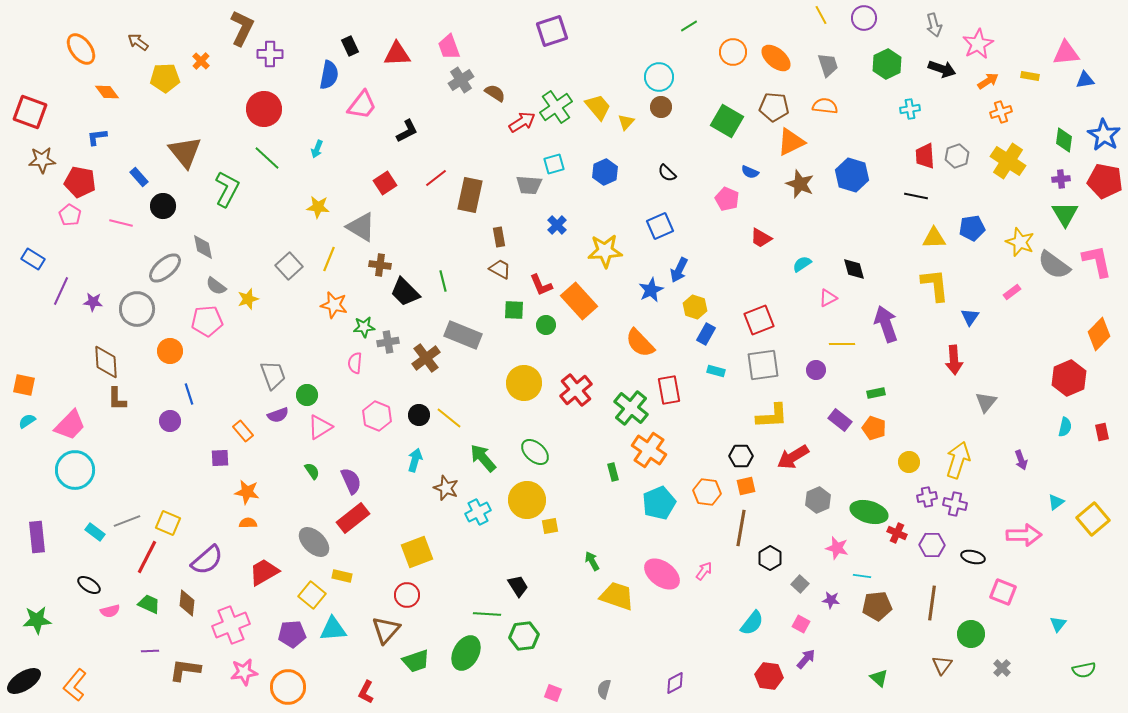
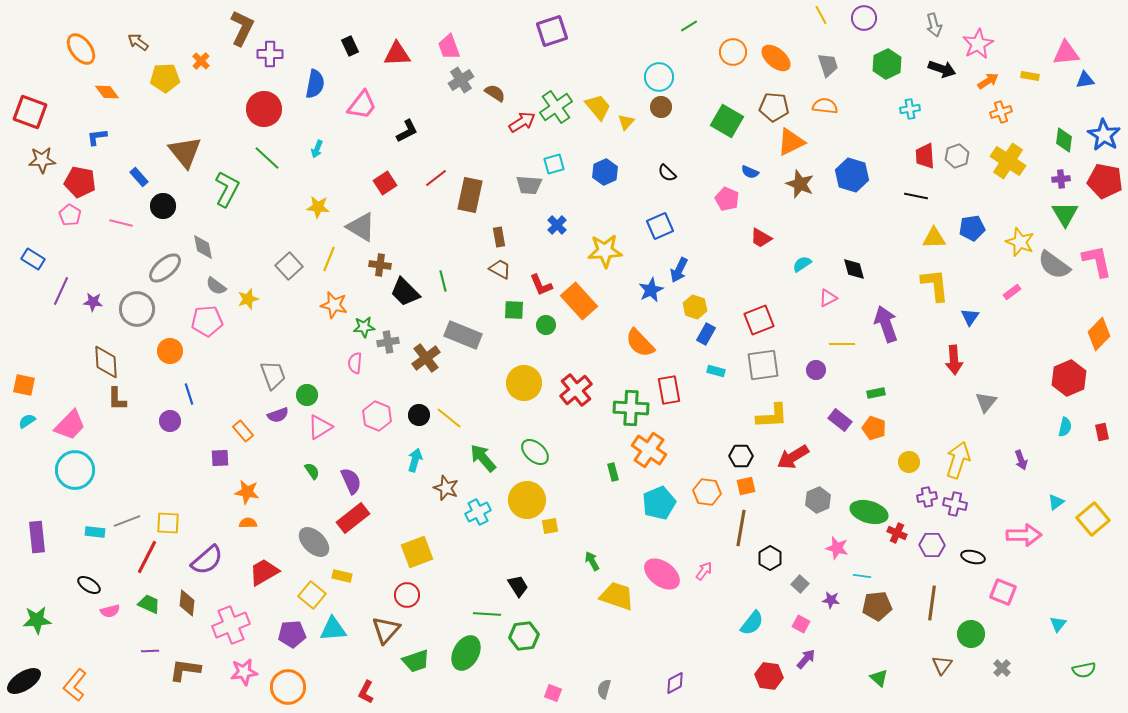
blue semicircle at (329, 75): moved 14 px left, 9 px down
green cross at (631, 408): rotated 36 degrees counterclockwise
yellow square at (168, 523): rotated 20 degrees counterclockwise
cyan rectangle at (95, 532): rotated 30 degrees counterclockwise
